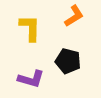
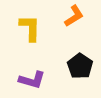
black pentagon: moved 12 px right, 5 px down; rotated 20 degrees clockwise
purple L-shape: moved 1 px right, 1 px down
